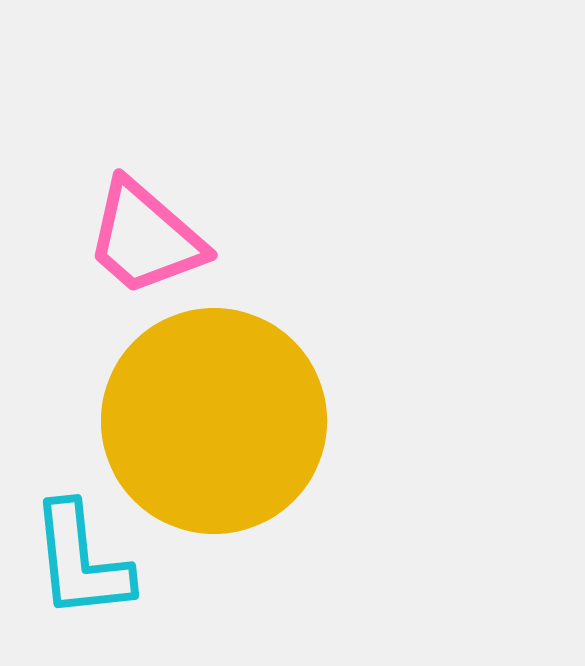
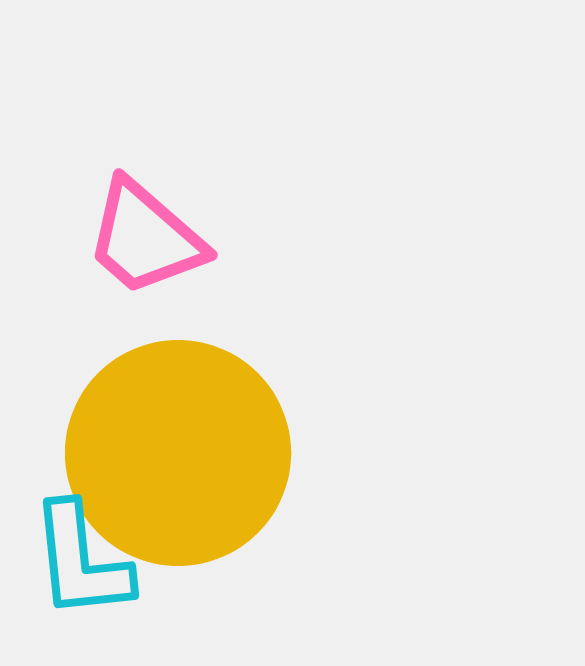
yellow circle: moved 36 px left, 32 px down
